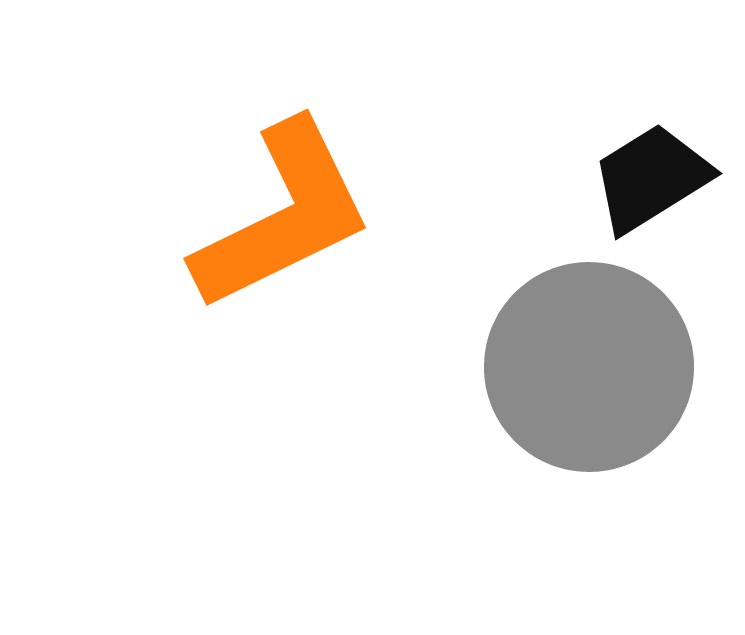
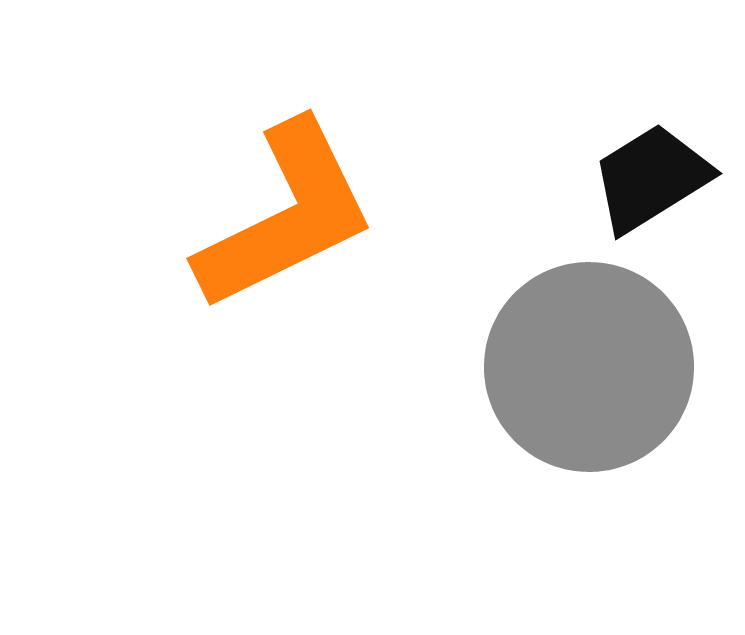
orange L-shape: moved 3 px right
